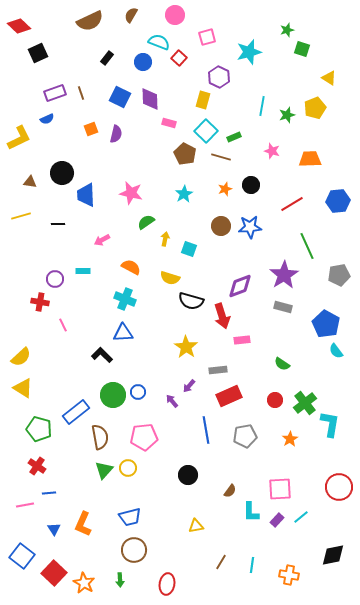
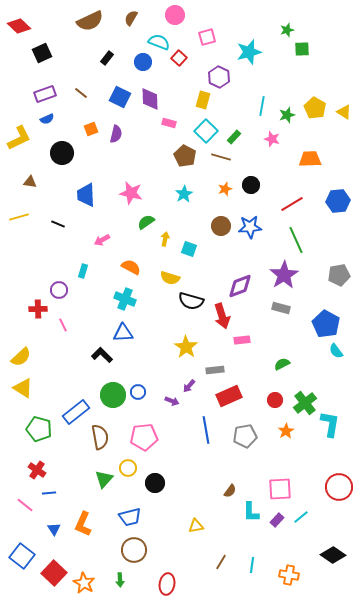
brown semicircle at (131, 15): moved 3 px down
green square at (302, 49): rotated 21 degrees counterclockwise
black square at (38, 53): moved 4 px right
yellow triangle at (329, 78): moved 15 px right, 34 px down
purple rectangle at (55, 93): moved 10 px left, 1 px down
brown line at (81, 93): rotated 32 degrees counterclockwise
yellow pentagon at (315, 108): rotated 20 degrees counterclockwise
green rectangle at (234, 137): rotated 24 degrees counterclockwise
pink star at (272, 151): moved 12 px up
brown pentagon at (185, 154): moved 2 px down
black circle at (62, 173): moved 20 px up
yellow line at (21, 216): moved 2 px left, 1 px down
black line at (58, 224): rotated 24 degrees clockwise
green line at (307, 246): moved 11 px left, 6 px up
cyan rectangle at (83, 271): rotated 72 degrees counterclockwise
purple circle at (55, 279): moved 4 px right, 11 px down
red cross at (40, 302): moved 2 px left, 7 px down; rotated 12 degrees counterclockwise
gray rectangle at (283, 307): moved 2 px left, 1 px down
green semicircle at (282, 364): rotated 119 degrees clockwise
gray rectangle at (218, 370): moved 3 px left
purple arrow at (172, 401): rotated 152 degrees clockwise
orange star at (290, 439): moved 4 px left, 8 px up
red cross at (37, 466): moved 4 px down
green triangle at (104, 470): moved 9 px down
black circle at (188, 475): moved 33 px left, 8 px down
pink line at (25, 505): rotated 48 degrees clockwise
black diamond at (333, 555): rotated 45 degrees clockwise
